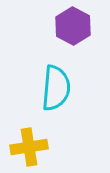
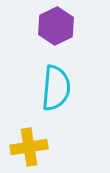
purple hexagon: moved 17 px left; rotated 6 degrees clockwise
